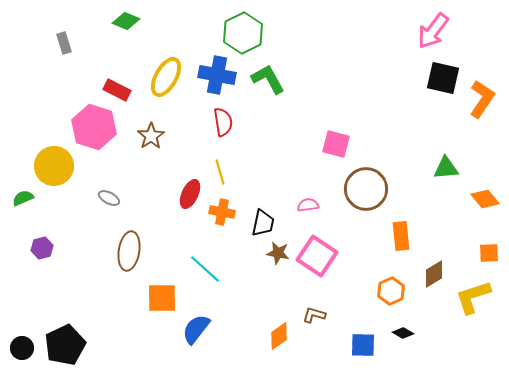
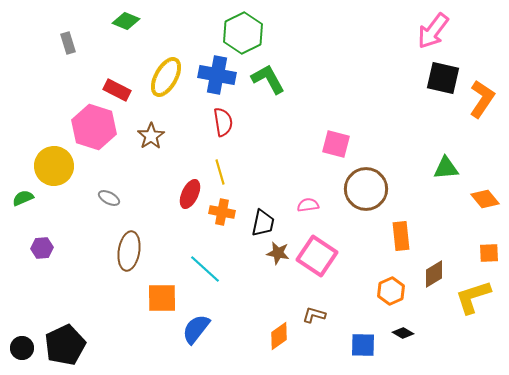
gray rectangle at (64, 43): moved 4 px right
purple hexagon at (42, 248): rotated 10 degrees clockwise
